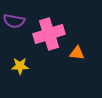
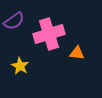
purple semicircle: rotated 45 degrees counterclockwise
yellow star: rotated 30 degrees clockwise
